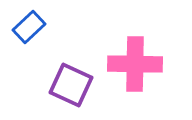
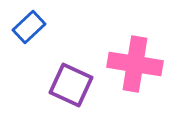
pink cross: rotated 8 degrees clockwise
